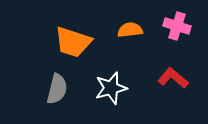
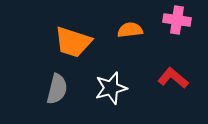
pink cross: moved 6 px up; rotated 8 degrees counterclockwise
